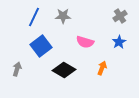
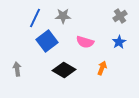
blue line: moved 1 px right, 1 px down
blue square: moved 6 px right, 5 px up
gray arrow: rotated 24 degrees counterclockwise
